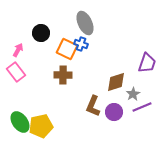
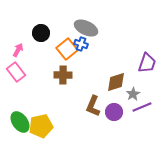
gray ellipse: moved 1 px right, 5 px down; rotated 40 degrees counterclockwise
orange square: rotated 25 degrees clockwise
